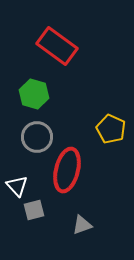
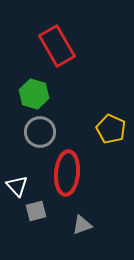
red rectangle: rotated 24 degrees clockwise
gray circle: moved 3 px right, 5 px up
red ellipse: moved 3 px down; rotated 9 degrees counterclockwise
gray square: moved 2 px right, 1 px down
